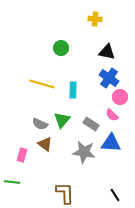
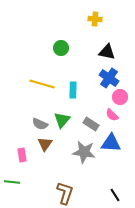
brown triangle: rotated 28 degrees clockwise
pink rectangle: rotated 24 degrees counterclockwise
brown L-shape: rotated 20 degrees clockwise
